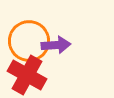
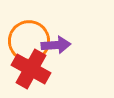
red cross: moved 4 px right, 6 px up
